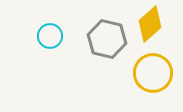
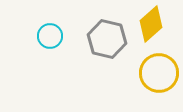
yellow diamond: moved 1 px right
yellow circle: moved 6 px right
